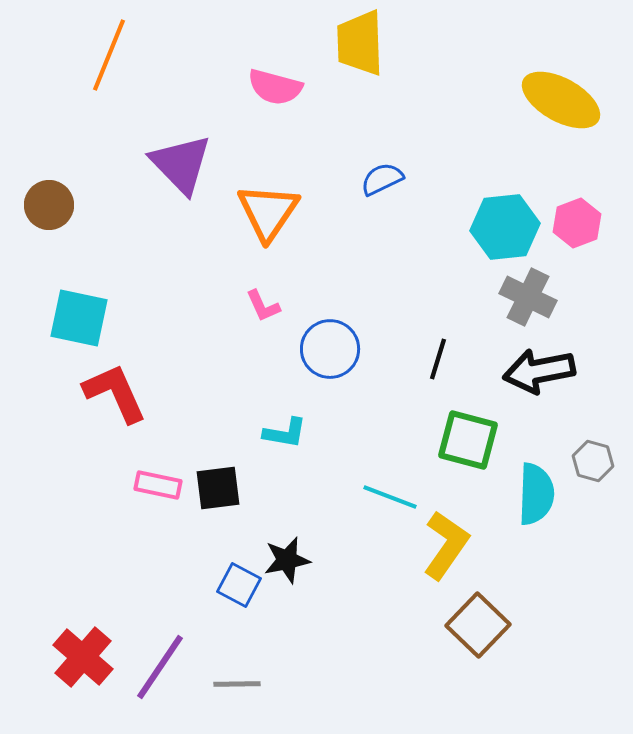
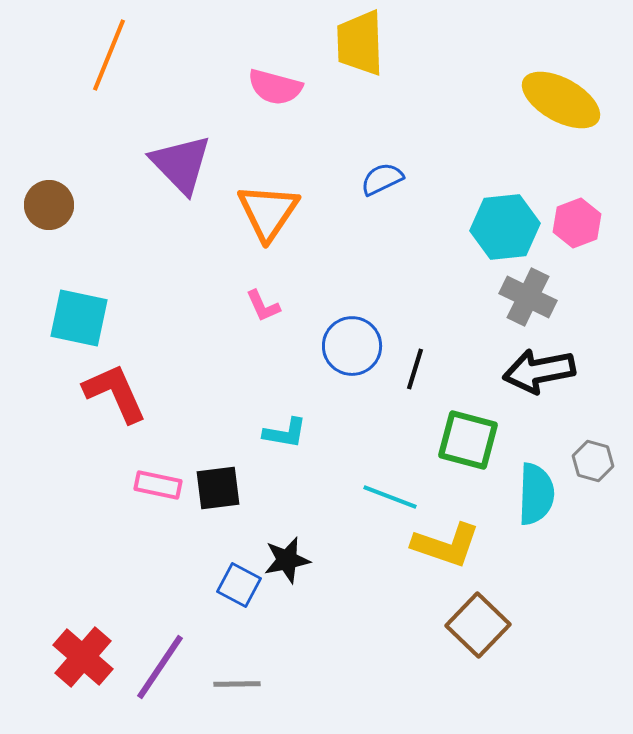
blue circle: moved 22 px right, 3 px up
black line: moved 23 px left, 10 px down
yellow L-shape: rotated 74 degrees clockwise
